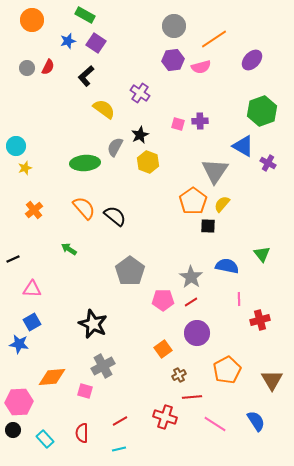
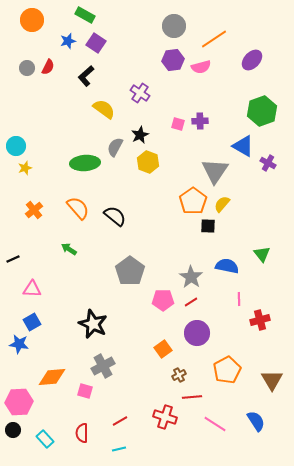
orange semicircle at (84, 208): moved 6 px left
